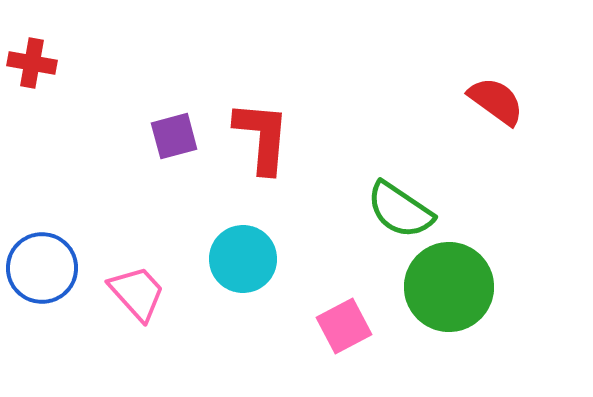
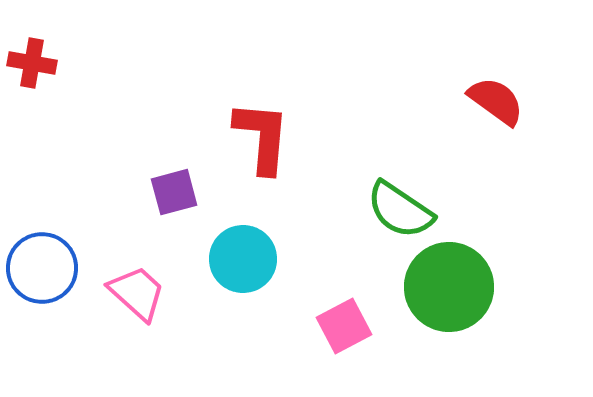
purple square: moved 56 px down
pink trapezoid: rotated 6 degrees counterclockwise
